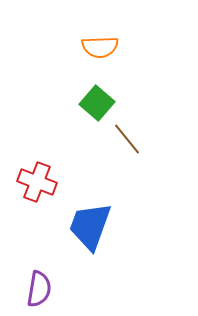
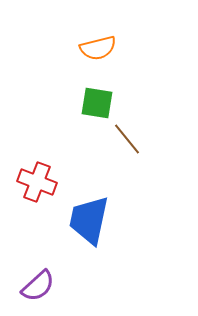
orange semicircle: moved 2 px left, 1 px down; rotated 12 degrees counterclockwise
green square: rotated 32 degrees counterclockwise
blue trapezoid: moved 1 px left, 6 px up; rotated 8 degrees counterclockwise
purple semicircle: moved 1 px left, 3 px up; rotated 39 degrees clockwise
